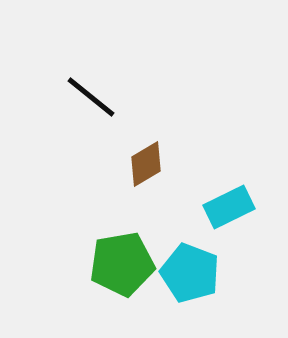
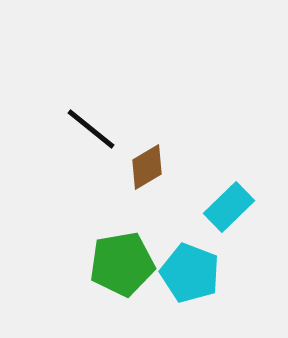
black line: moved 32 px down
brown diamond: moved 1 px right, 3 px down
cyan rectangle: rotated 18 degrees counterclockwise
